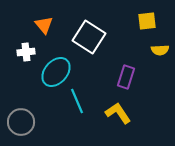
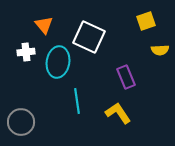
yellow square: moved 1 px left; rotated 12 degrees counterclockwise
white square: rotated 8 degrees counterclockwise
cyan ellipse: moved 2 px right, 10 px up; rotated 32 degrees counterclockwise
purple rectangle: rotated 40 degrees counterclockwise
cyan line: rotated 15 degrees clockwise
